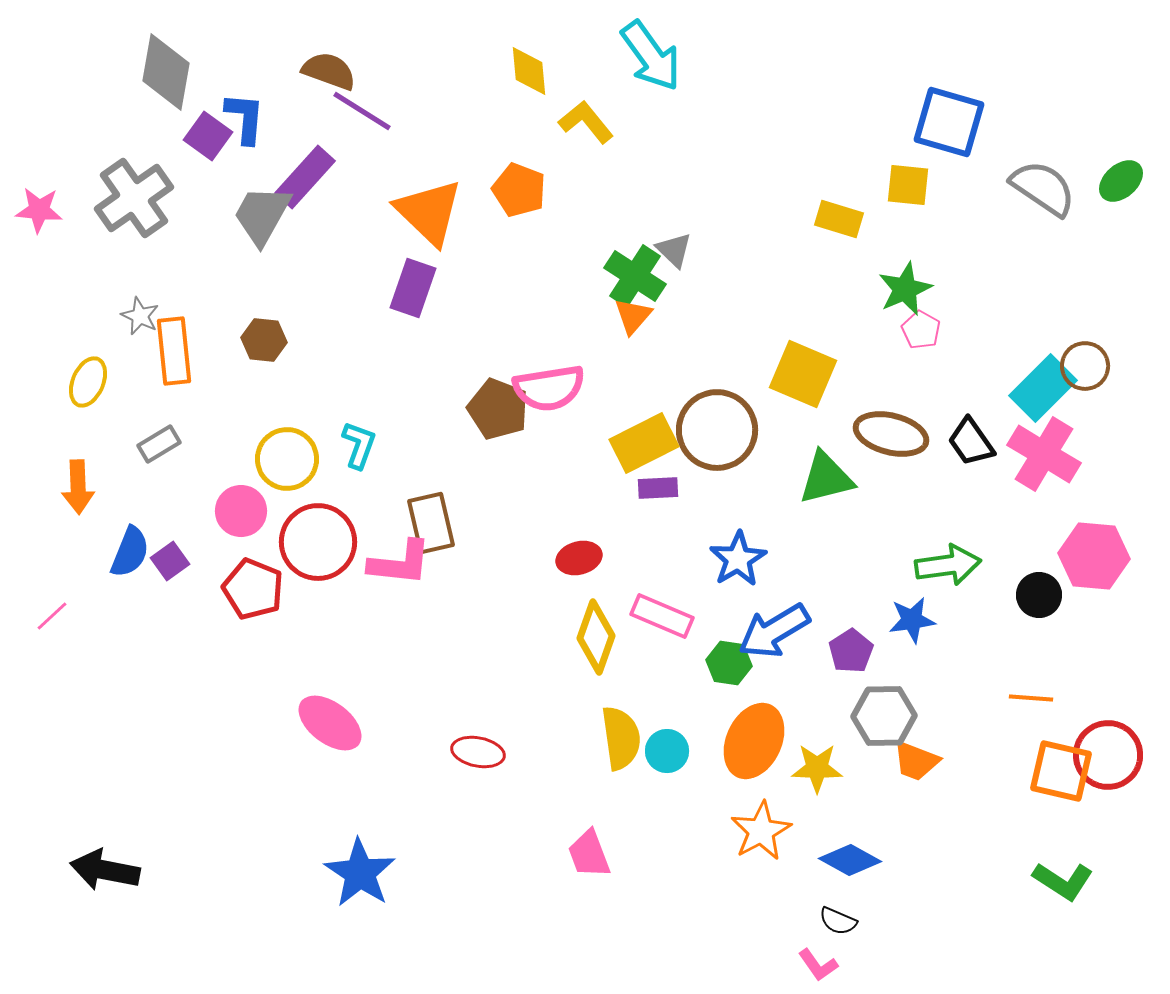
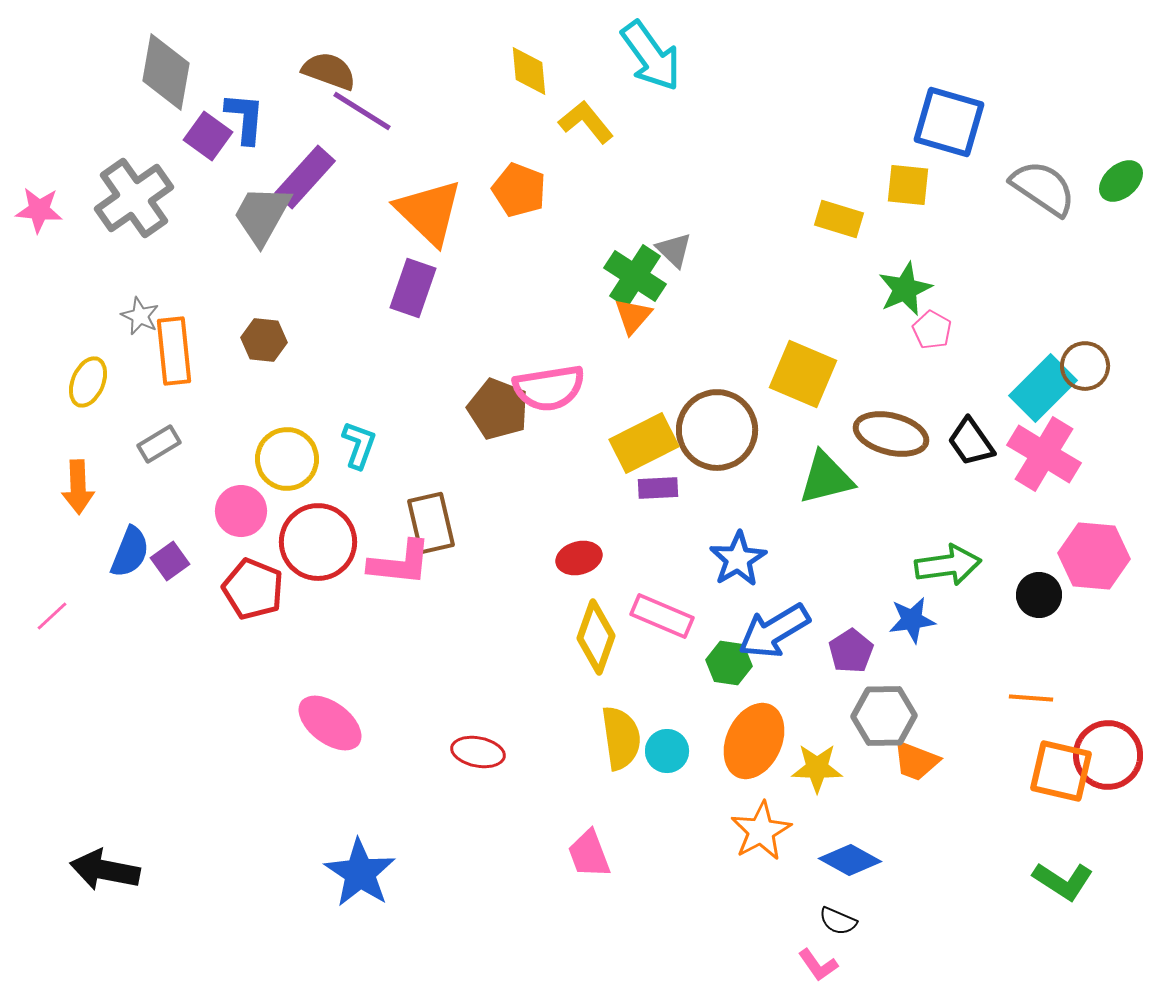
pink pentagon at (921, 330): moved 11 px right
